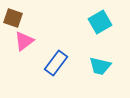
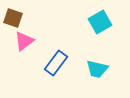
cyan trapezoid: moved 3 px left, 3 px down
